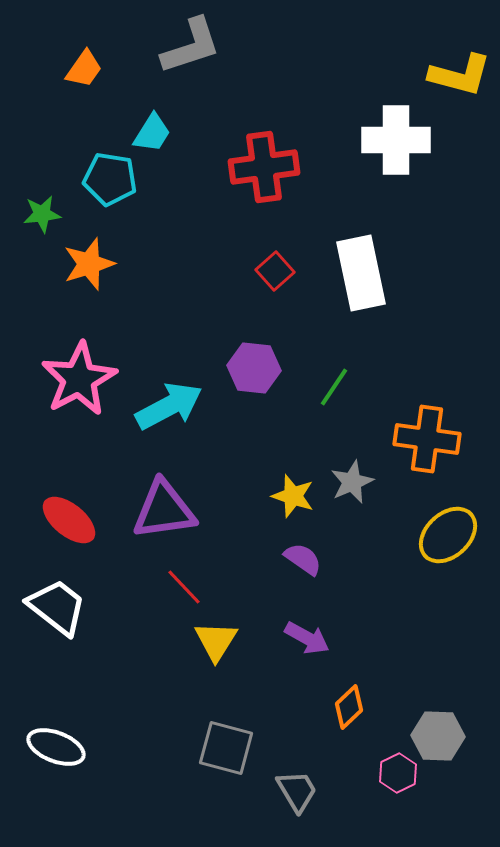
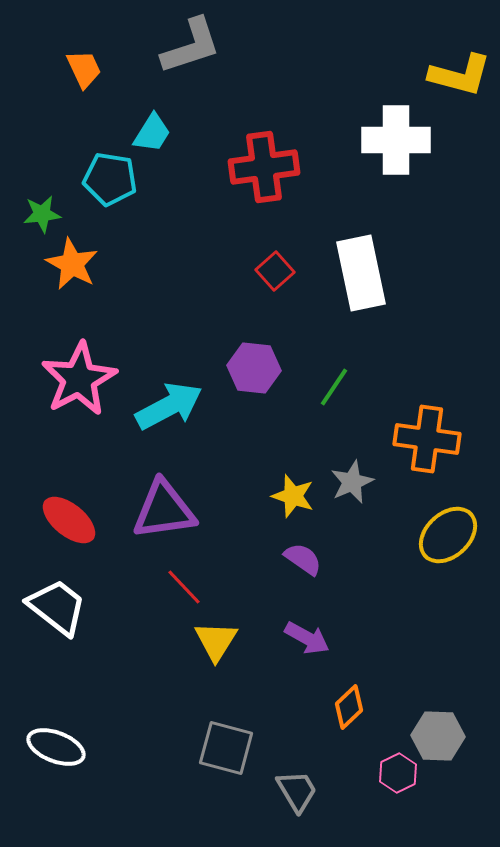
orange trapezoid: rotated 60 degrees counterclockwise
orange star: moved 17 px left; rotated 26 degrees counterclockwise
